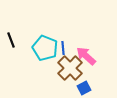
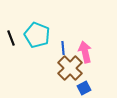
black line: moved 2 px up
cyan pentagon: moved 8 px left, 13 px up
pink arrow: moved 1 px left, 4 px up; rotated 35 degrees clockwise
